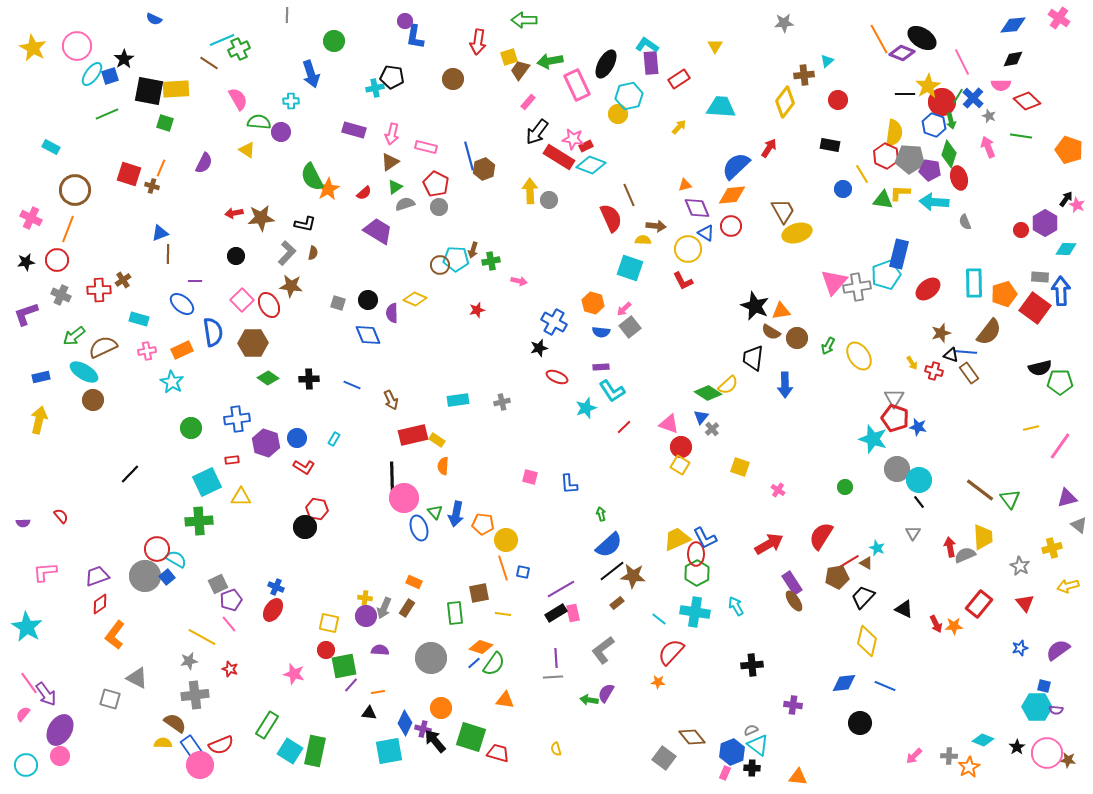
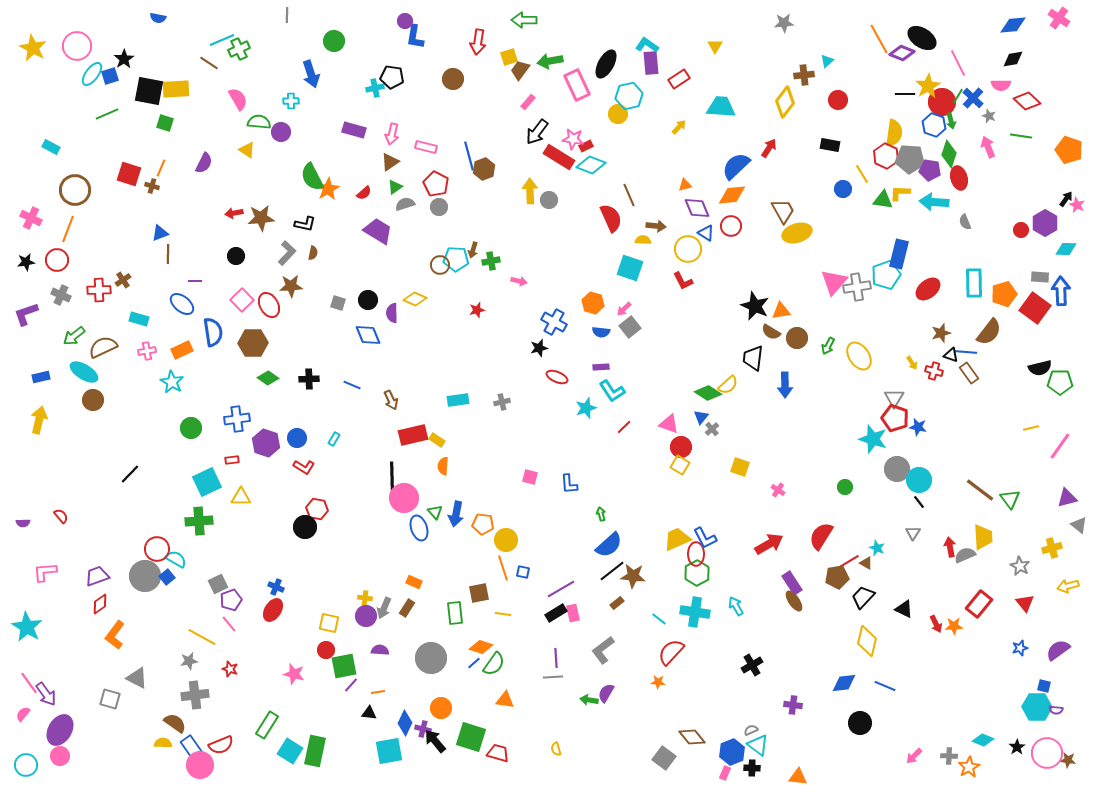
blue semicircle at (154, 19): moved 4 px right, 1 px up; rotated 14 degrees counterclockwise
pink line at (962, 62): moved 4 px left, 1 px down
brown star at (291, 286): rotated 10 degrees counterclockwise
black cross at (752, 665): rotated 25 degrees counterclockwise
